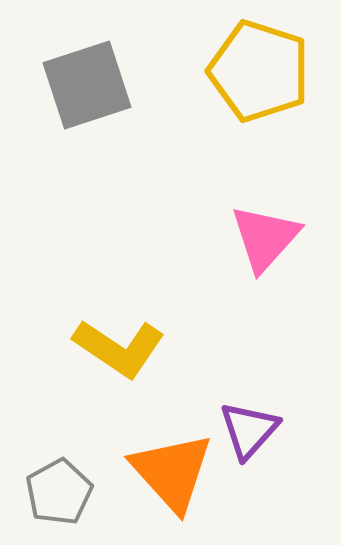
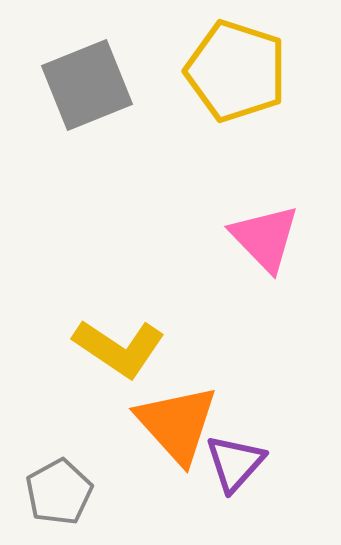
yellow pentagon: moved 23 px left
gray square: rotated 4 degrees counterclockwise
pink triangle: rotated 26 degrees counterclockwise
purple triangle: moved 14 px left, 33 px down
orange triangle: moved 5 px right, 48 px up
